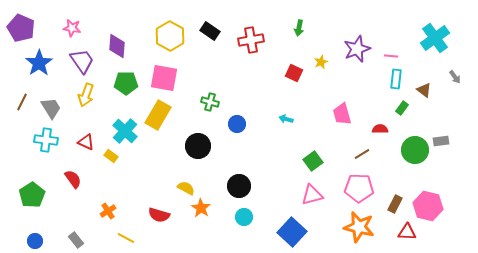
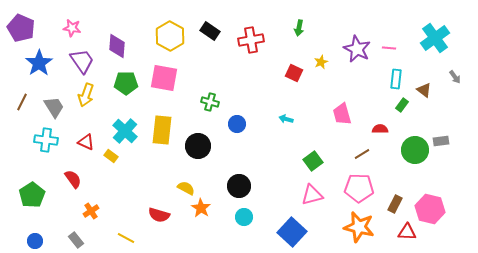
purple star at (357, 49): rotated 24 degrees counterclockwise
pink line at (391, 56): moved 2 px left, 8 px up
gray trapezoid at (51, 108): moved 3 px right, 1 px up
green rectangle at (402, 108): moved 3 px up
yellow rectangle at (158, 115): moved 4 px right, 15 px down; rotated 24 degrees counterclockwise
pink hexagon at (428, 206): moved 2 px right, 3 px down
orange cross at (108, 211): moved 17 px left
